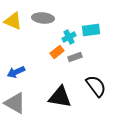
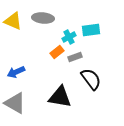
black semicircle: moved 5 px left, 7 px up
